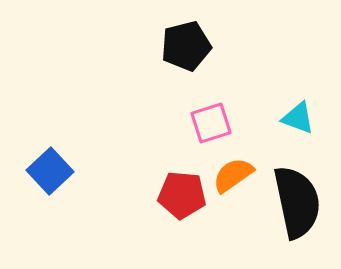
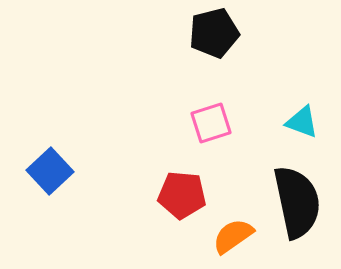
black pentagon: moved 28 px right, 13 px up
cyan triangle: moved 4 px right, 4 px down
orange semicircle: moved 61 px down
